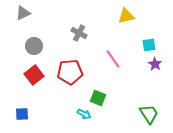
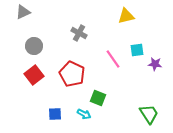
gray triangle: moved 1 px up
cyan square: moved 12 px left, 5 px down
purple star: rotated 24 degrees counterclockwise
red pentagon: moved 2 px right, 2 px down; rotated 30 degrees clockwise
blue square: moved 33 px right
